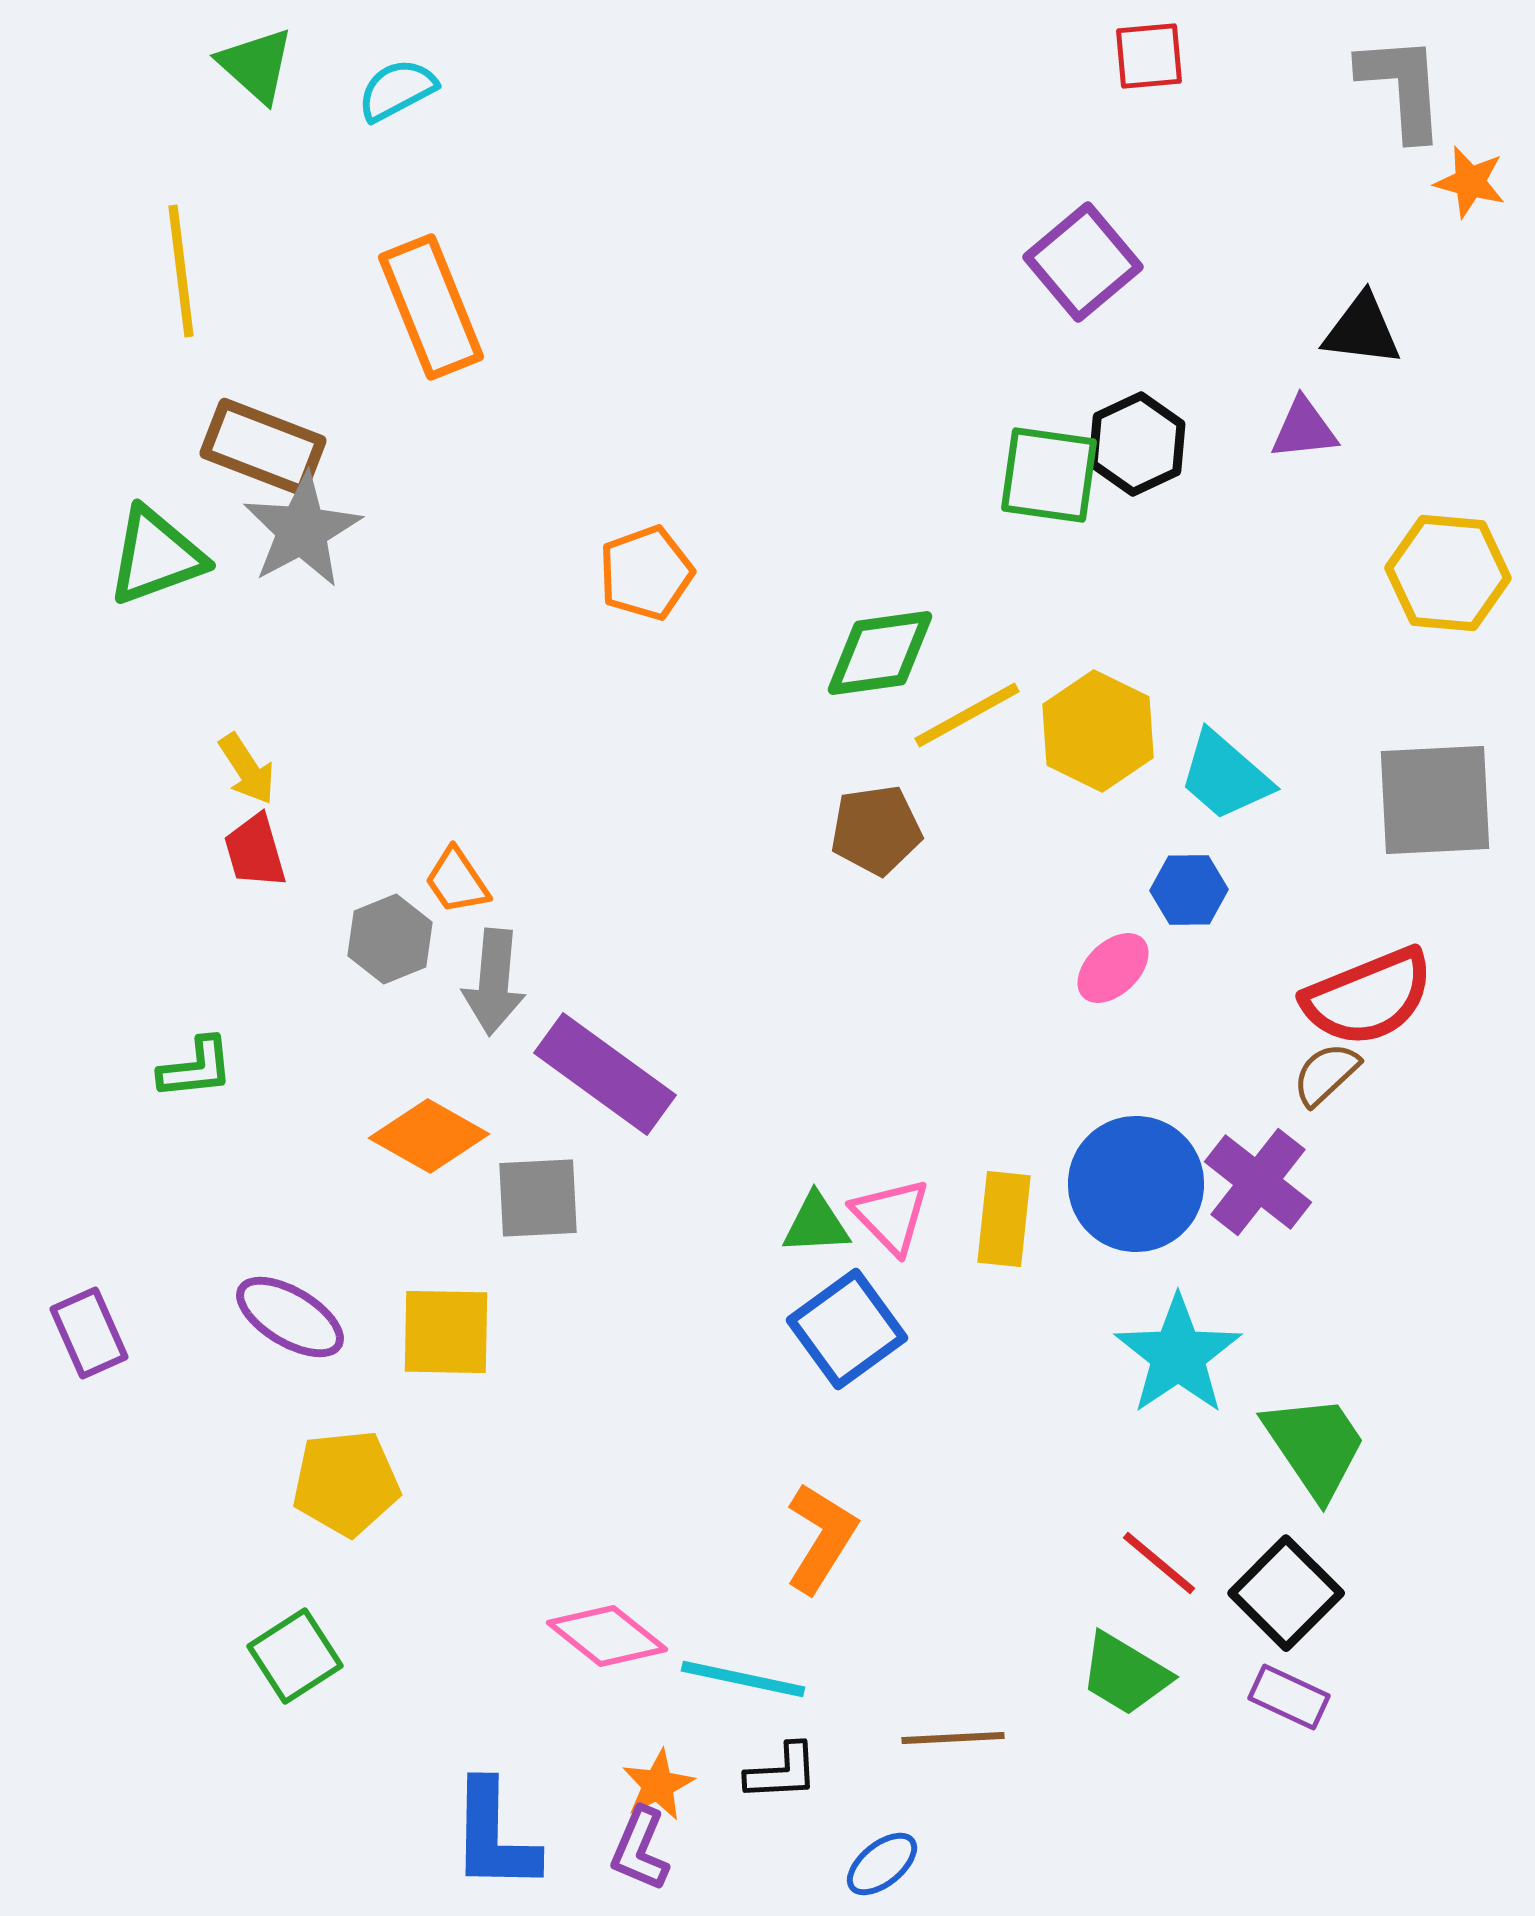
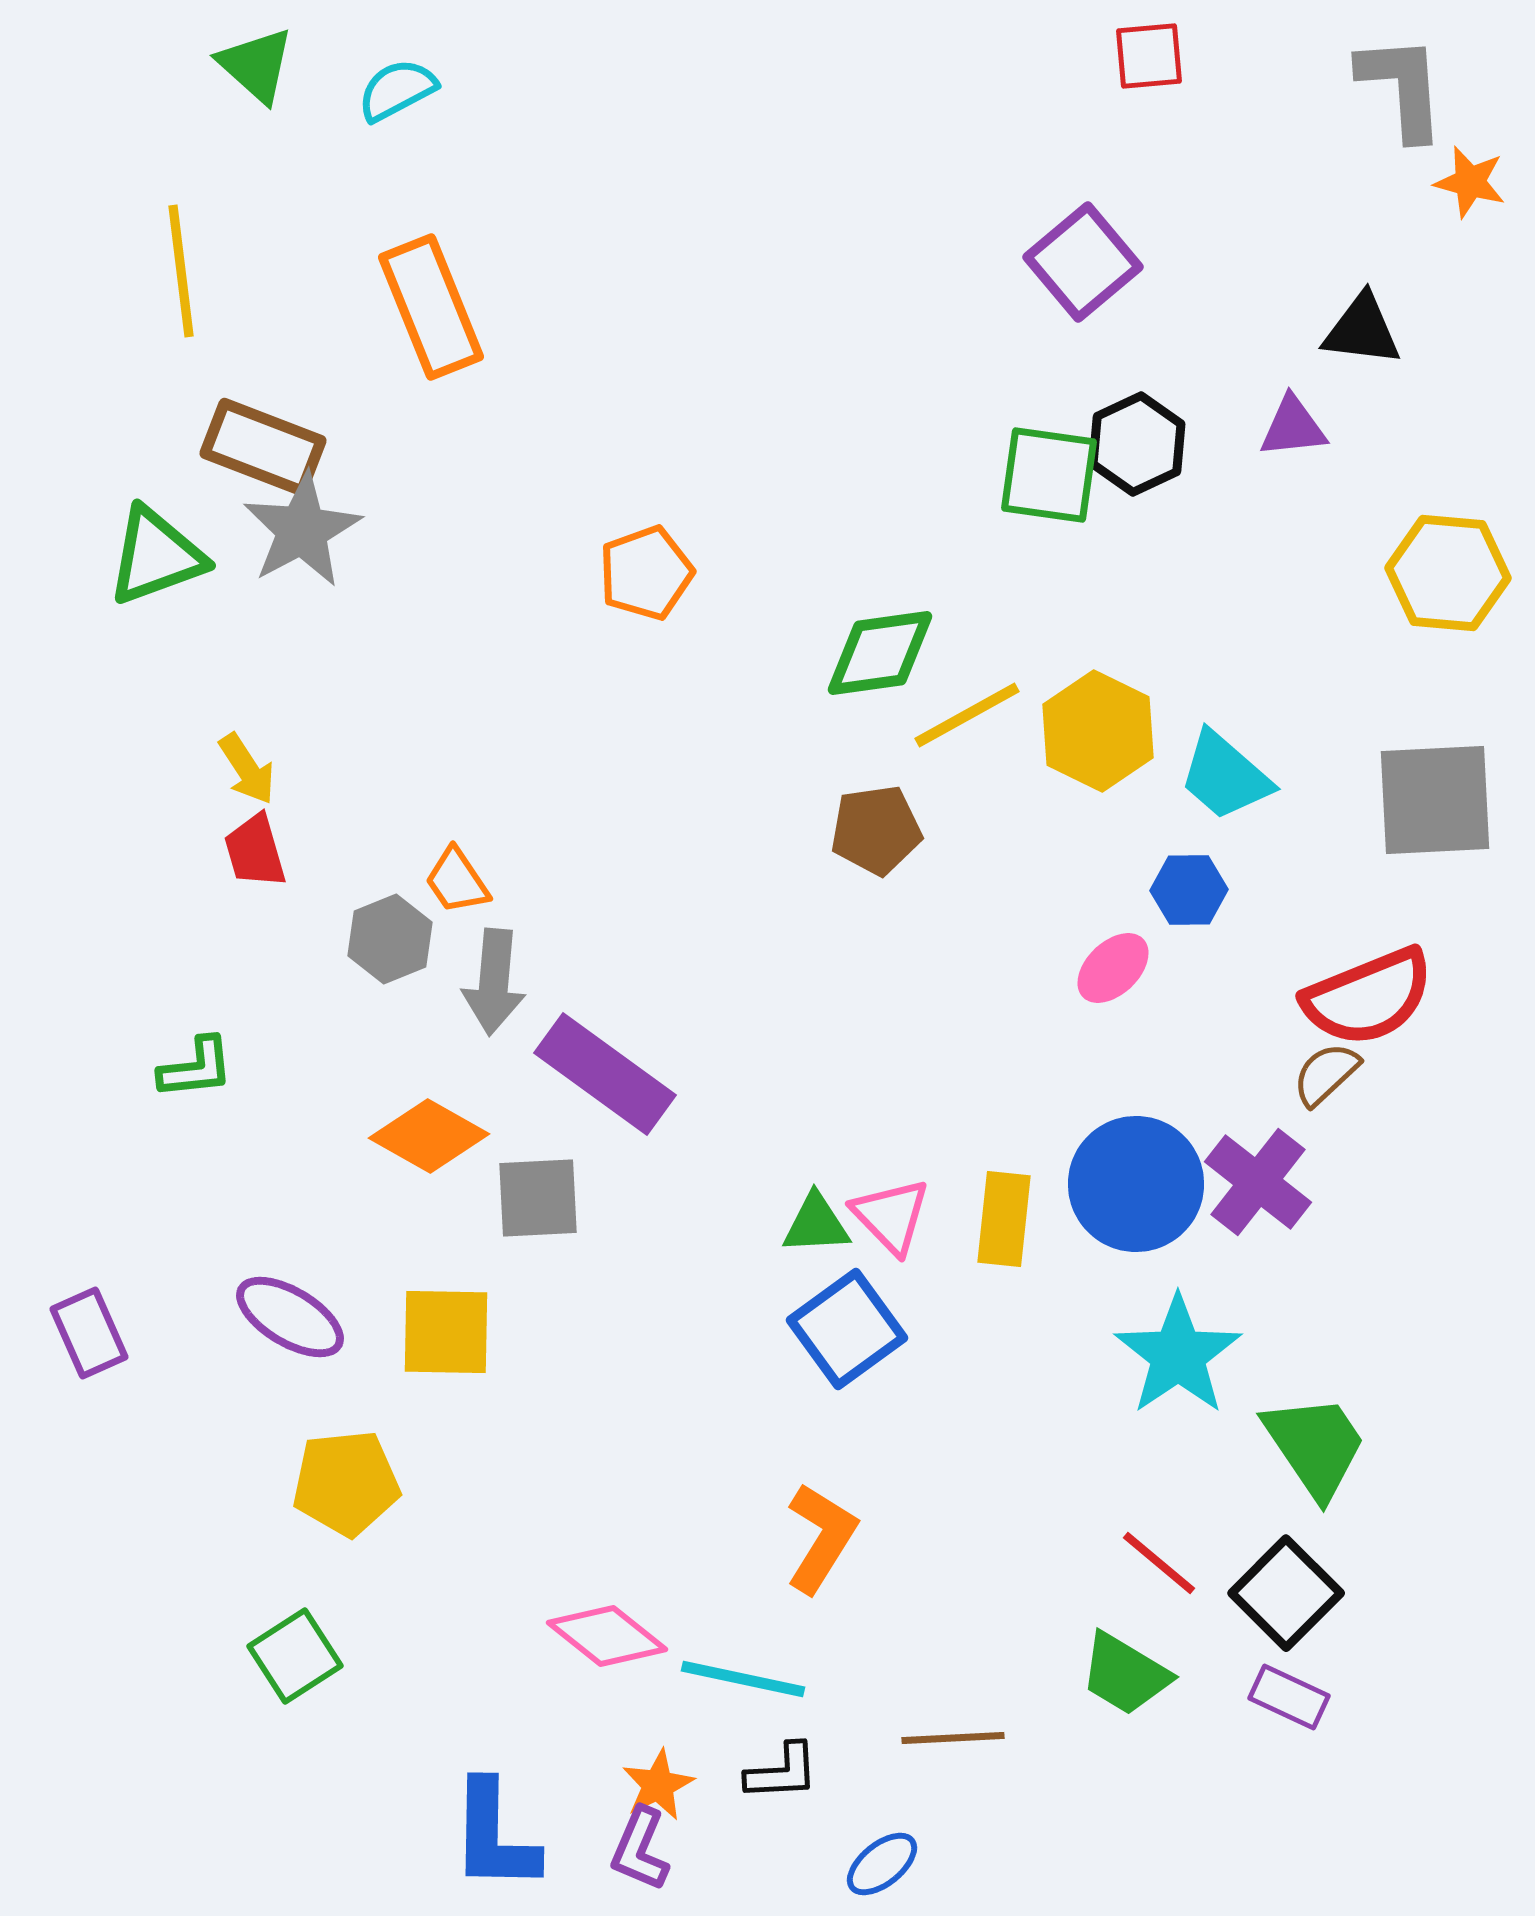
purple triangle at (1304, 429): moved 11 px left, 2 px up
